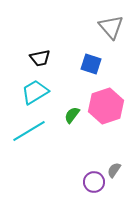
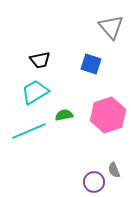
black trapezoid: moved 2 px down
pink hexagon: moved 2 px right, 9 px down
green semicircle: moved 8 px left; rotated 42 degrees clockwise
cyan line: rotated 8 degrees clockwise
gray semicircle: rotated 56 degrees counterclockwise
